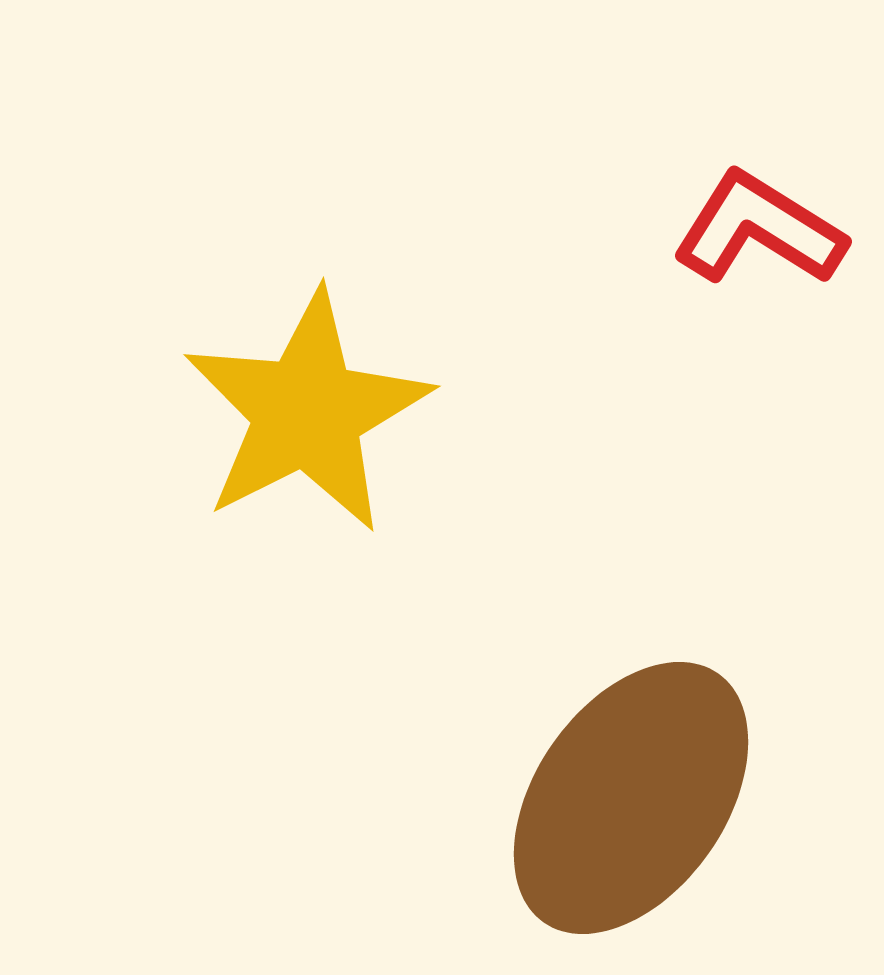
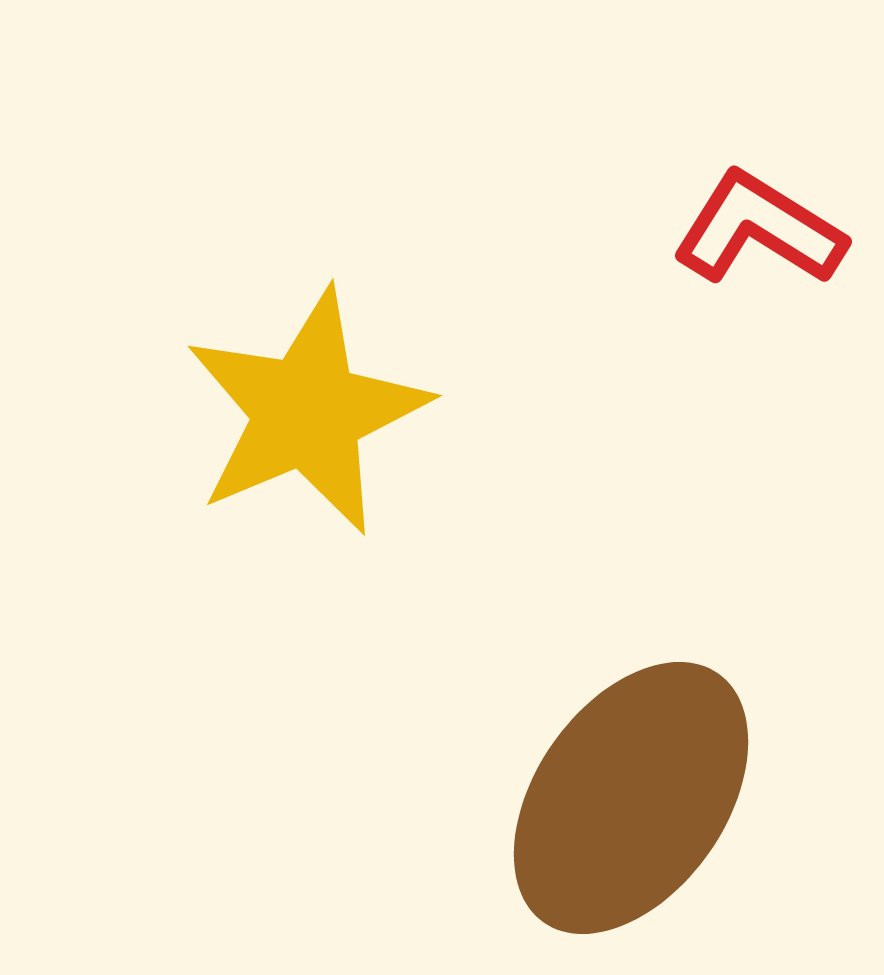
yellow star: rotated 4 degrees clockwise
